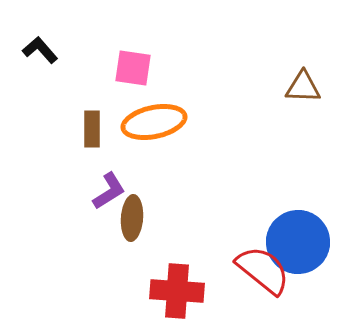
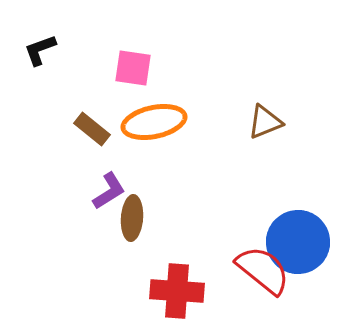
black L-shape: rotated 69 degrees counterclockwise
brown triangle: moved 38 px left, 35 px down; rotated 24 degrees counterclockwise
brown rectangle: rotated 51 degrees counterclockwise
